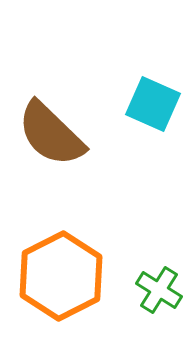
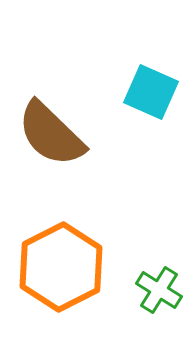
cyan square: moved 2 px left, 12 px up
orange hexagon: moved 9 px up
